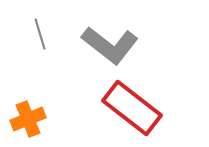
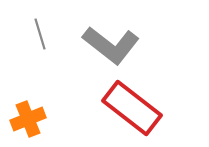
gray L-shape: moved 1 px right
